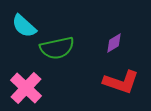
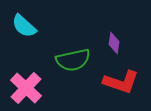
purple diamond: rotated 50 degrees counterclockwise
green semicircle: moved 16 px right, 12 px down
